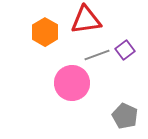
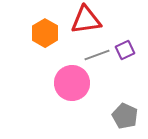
orange hexagon: moved 1 px down
purple square: rotated 12 degrees clockwise
